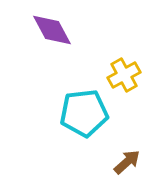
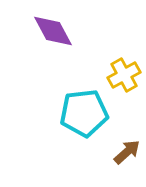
purple diamond: moved 1 px right, 1 px down
brown arrow: moved 10 px up
